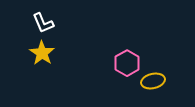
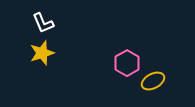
yellow star: rotated 20 degrees clockwise
yellow ellipse: rotated 15 degrees counterclockwise
